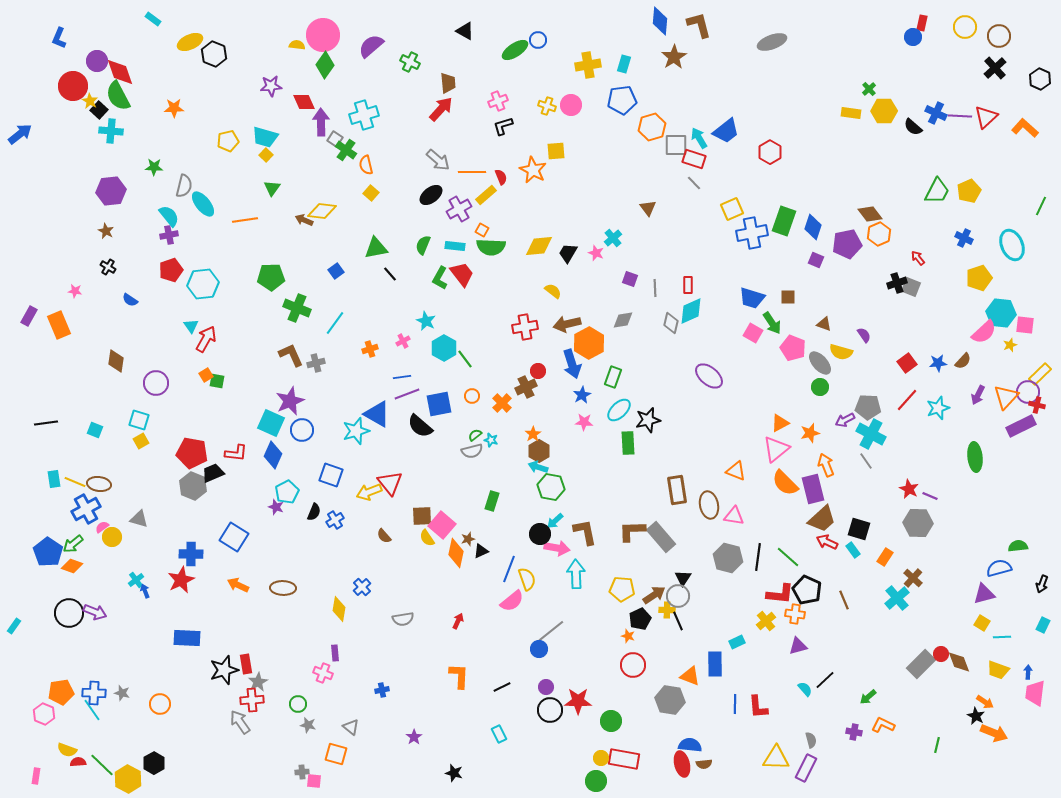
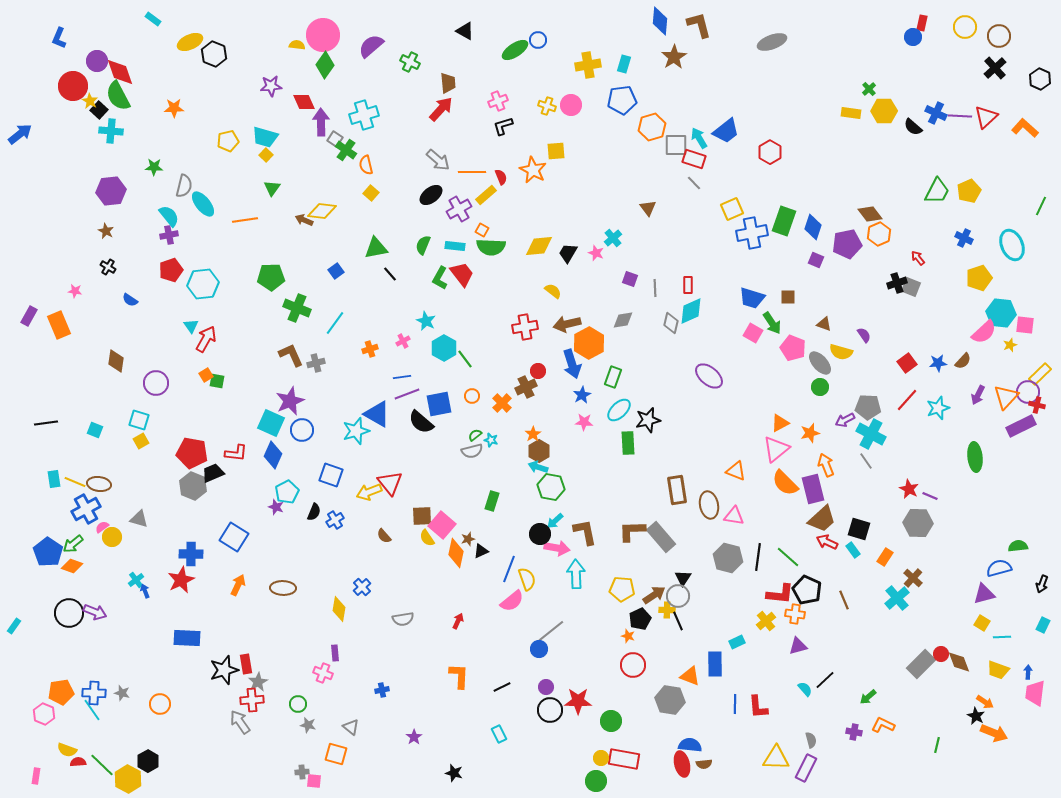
black semicircle at (420, 426): moved 1 px right, 4 px up
orange arrow at (238, 585): rotated 90 degrees clockwise
black hexagon at (154, 763): moved 6 px left, 2 px up
